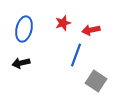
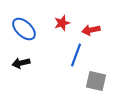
red star: moved 1 px left
blue ellipse: rotated 60 degrees counterclockwise
gray square: rotated 20 degrees counterclockwise
